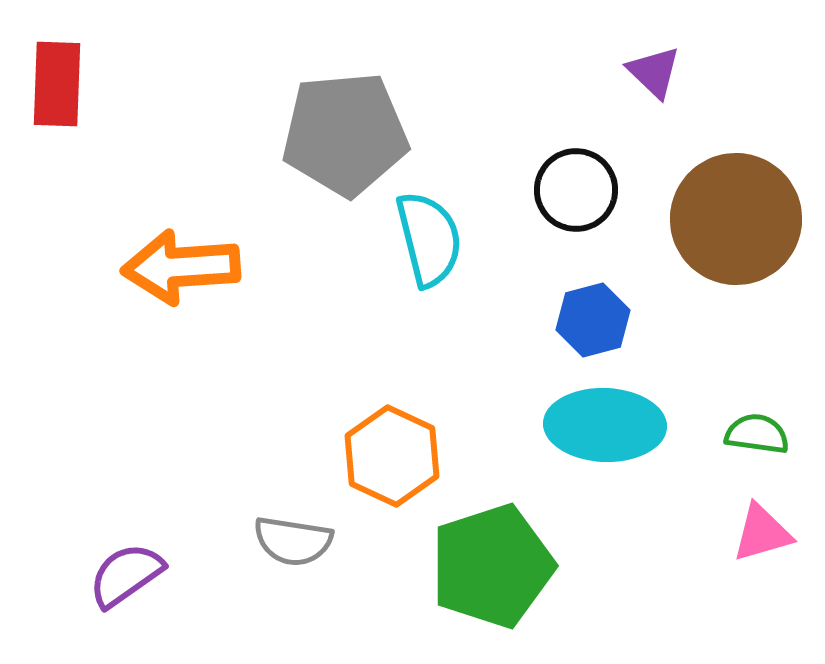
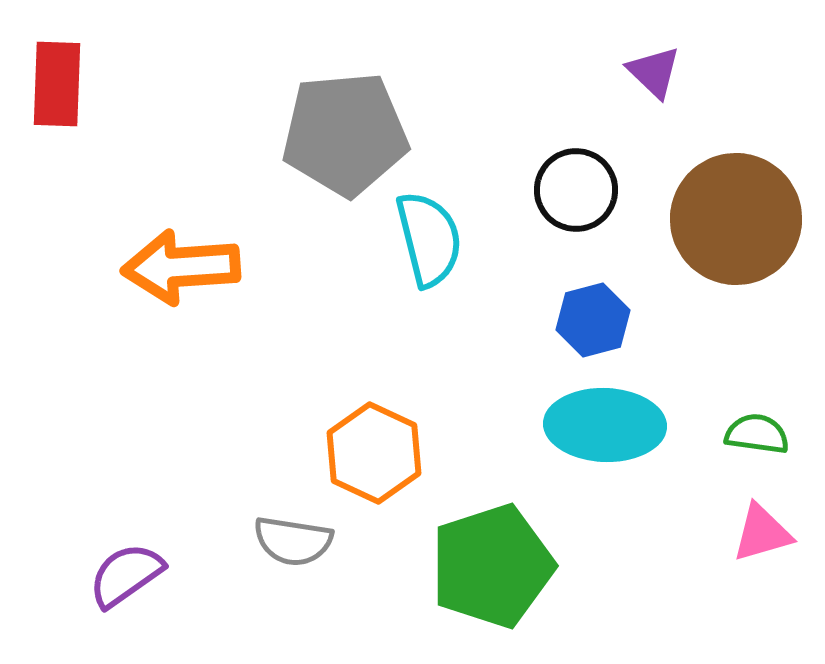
orange hexagon: moved 18 px left, 3 px up
